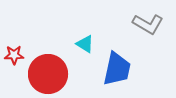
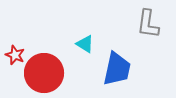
gray L-shape: rotated 68 degrees clockwise
red star: moved 1 px right; rotated 24 degrees clockwise
red circle: moved 4 px left, 1 px up
